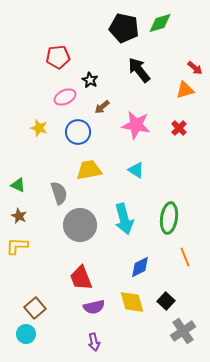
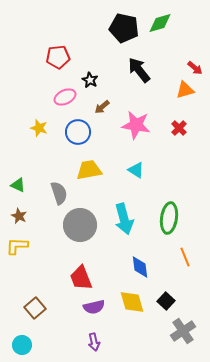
blue diamond: rotated 70 degrees counterclockwise
cyan circle: moved 4 px left, 11 px down
